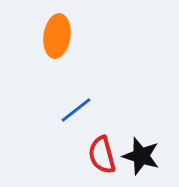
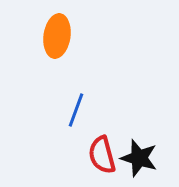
blue line: rotated 32 degrees counterclockwise
black star: moved 2 px left, 2 px down
